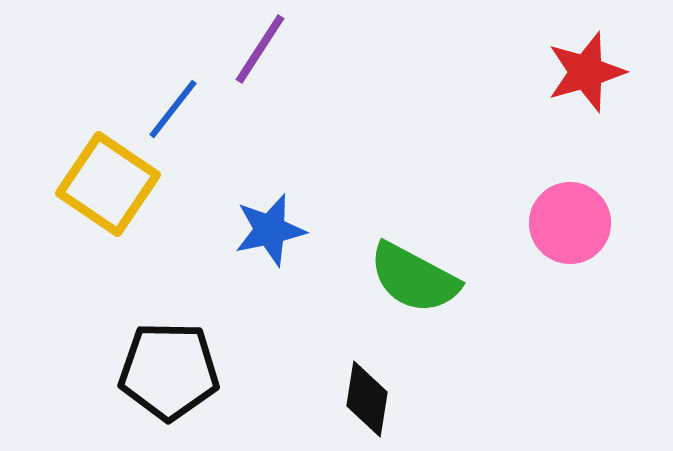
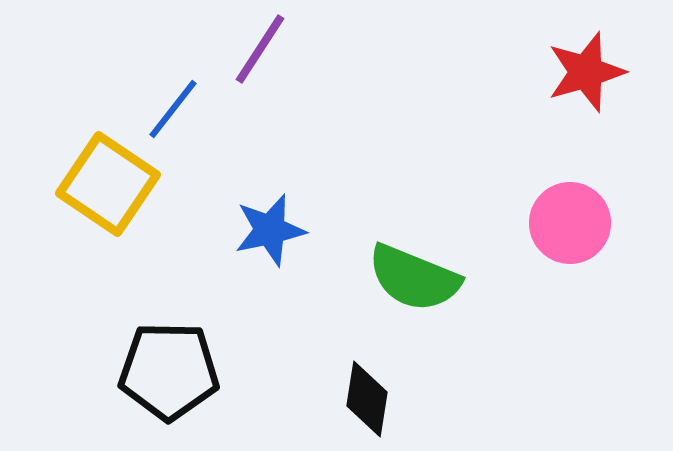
green semicircle: rotated 6 degrees counterclockwise
